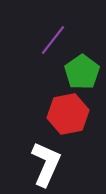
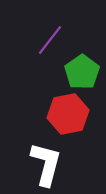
purple line: moved 3 px left
white L-shape: rotated 9 degrees counterclockwise
